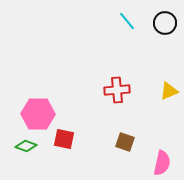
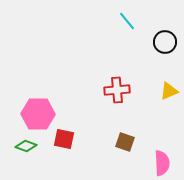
black circle: moved 19 px down
pink semicircle: rotated 15 degrees counterclockwise
